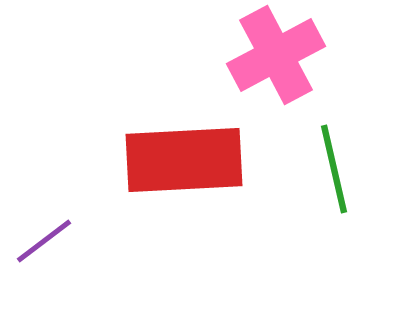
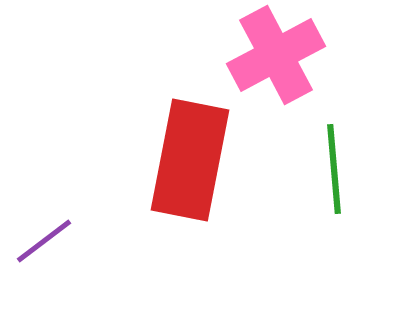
red rectangle: moved 6 px right; rotated 76 degrees counterclockwise
green line: rotated 8 degrees clockwise
